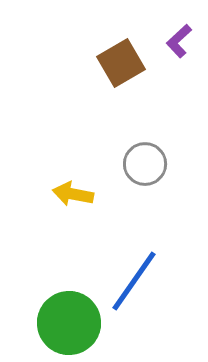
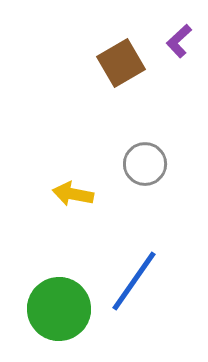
green circle: moved 10 px left, 14 px up
